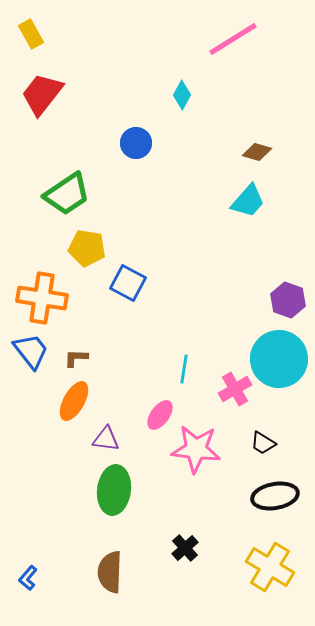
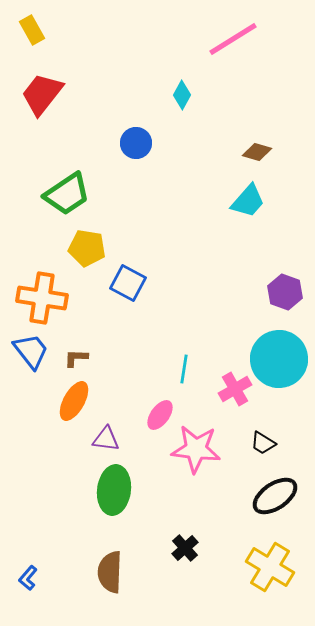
yellow rectangle: moved 1 px right, 4 px up
purple hexagon: moved 3 px left, 8 px up
black ellipse: rotated 24 degrees counterclockwise
